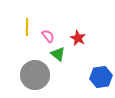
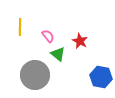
yellow line: moved 7 px left
red star: moved 2 px right, 3 px down
blue hexagon: rotated 20 degrees clockwise
